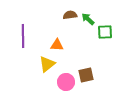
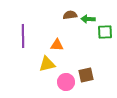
green arrow: rotated 40 degrees counterclockwise
yellow triangle: rotated 24 degrees clockwise
